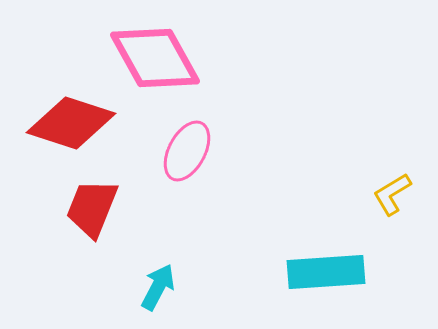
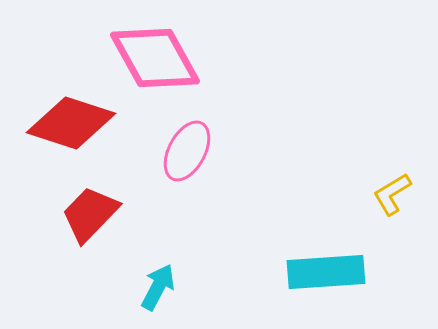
red trapezoid: moved 2 px left, 6 px down; rotated 22 degrees clockwise
